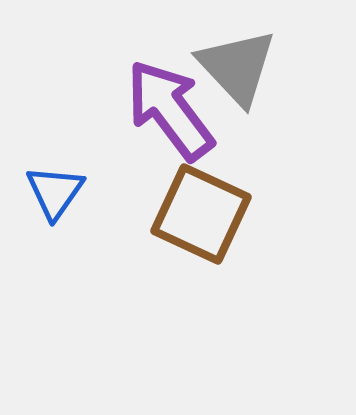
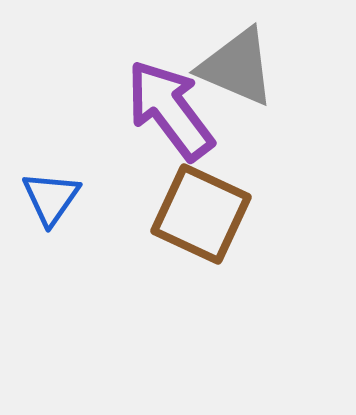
gray triangle: rotated 24 degrees counterclockwise
blue triangle: moved 4 px left, 6 px down
